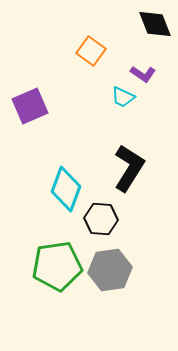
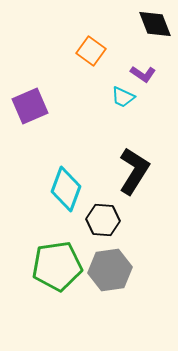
black L-shape: moved 5 px right, 3 px down
black hexagon: moved 2 px right, 1 px down
